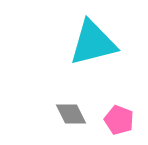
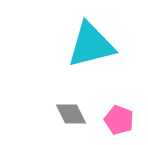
cyan triangle: moved 2 px left, 2 px down
